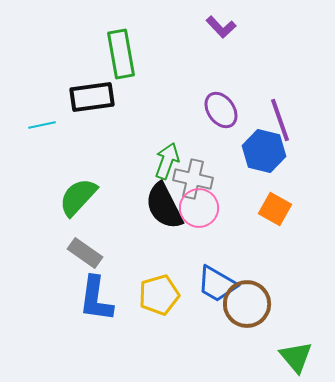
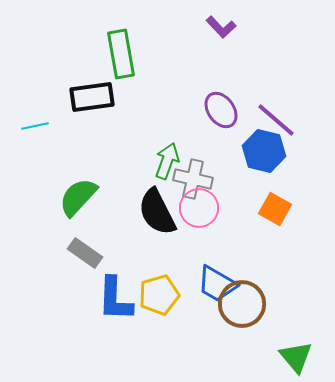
purple line: moved 4 px left; rotated 30 degrees counterclockwise
cyan line: moved 7 px left, 1 px down
black semicircle: moved 7 px left, 6 px down
blue L-shape: moved 19 px right; rotated 6 degrees counterclockwise
brown circle: moved 5 px left
